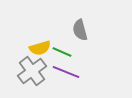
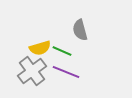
green line: moved 1 px up
